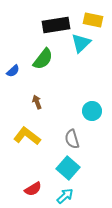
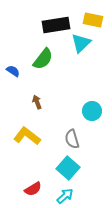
blue semicircle: rotated 104 degrees counterclockwise
